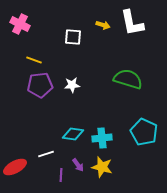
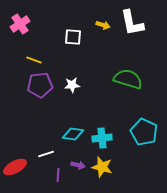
pink cross: rotated 30 degrees clockwise
purple arrow: rotated 40 degrees counterclockwise
purple line: moved 3 px left
